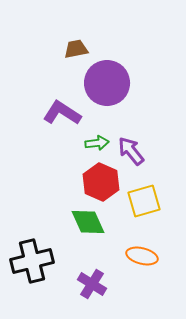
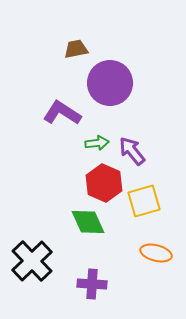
purple circle: moved 3 px right
purple arrow: moved 1 px right
red hexagon: moved 3 px right, 1 px down
orange ellipse: moved 14 px right, 3 px up
black cross: rotated 30 degrees counterclockwise
purple cross: rotated 28 degrees counterclockwise
